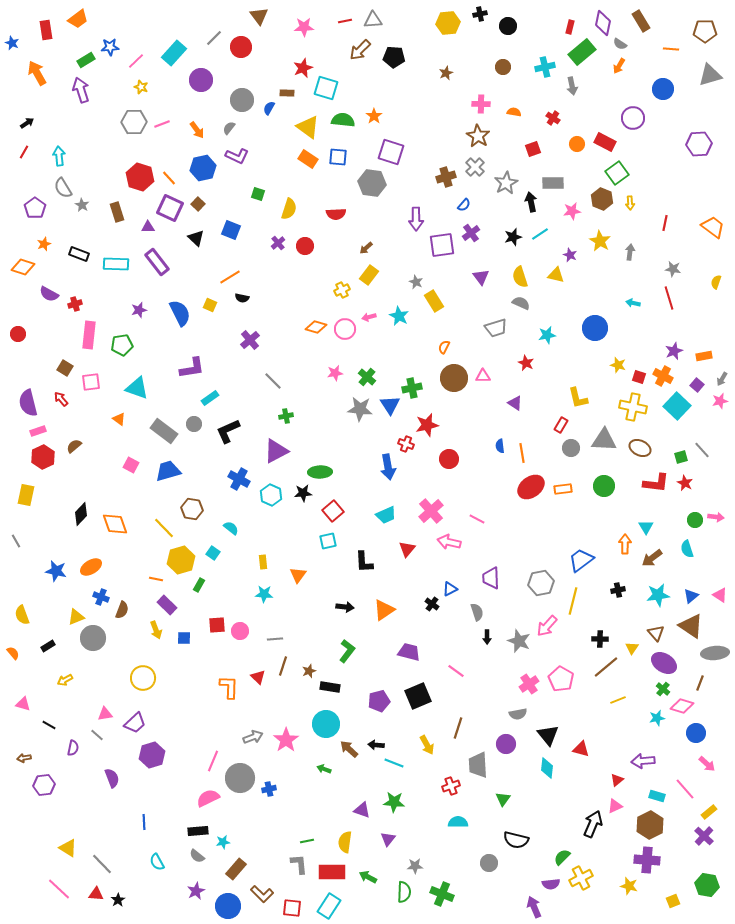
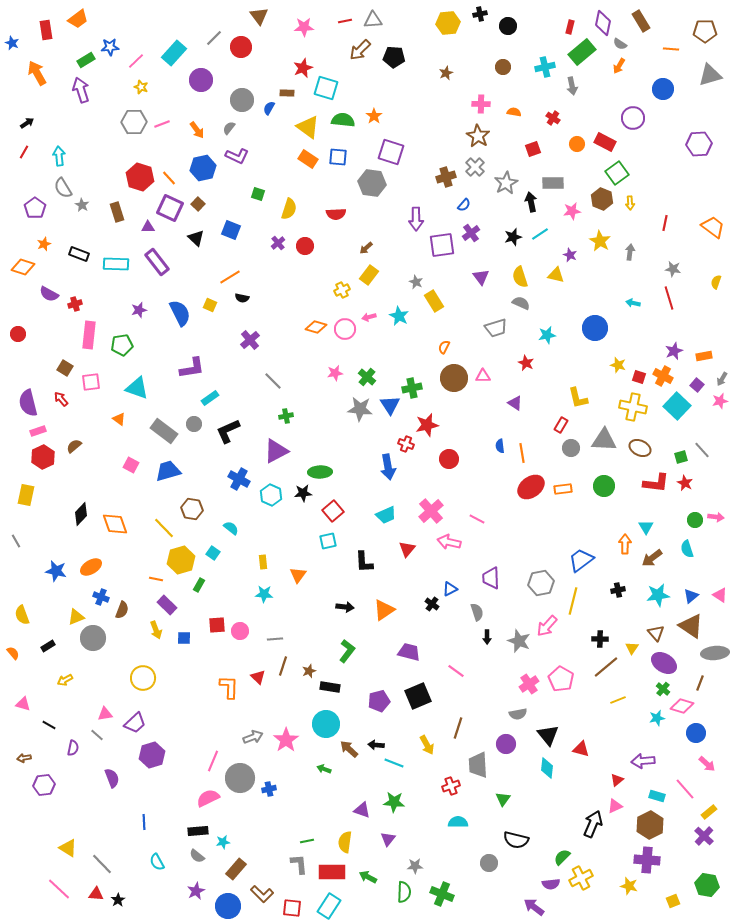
purple arrow at (534, 907): rotated 30 degrees counterclockwise
